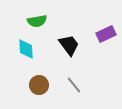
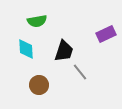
black trapezoid: moved 5 px left, 6 px down; rotated 55 degrees clockwise
gray line: moved 6 px right, 13 px up
